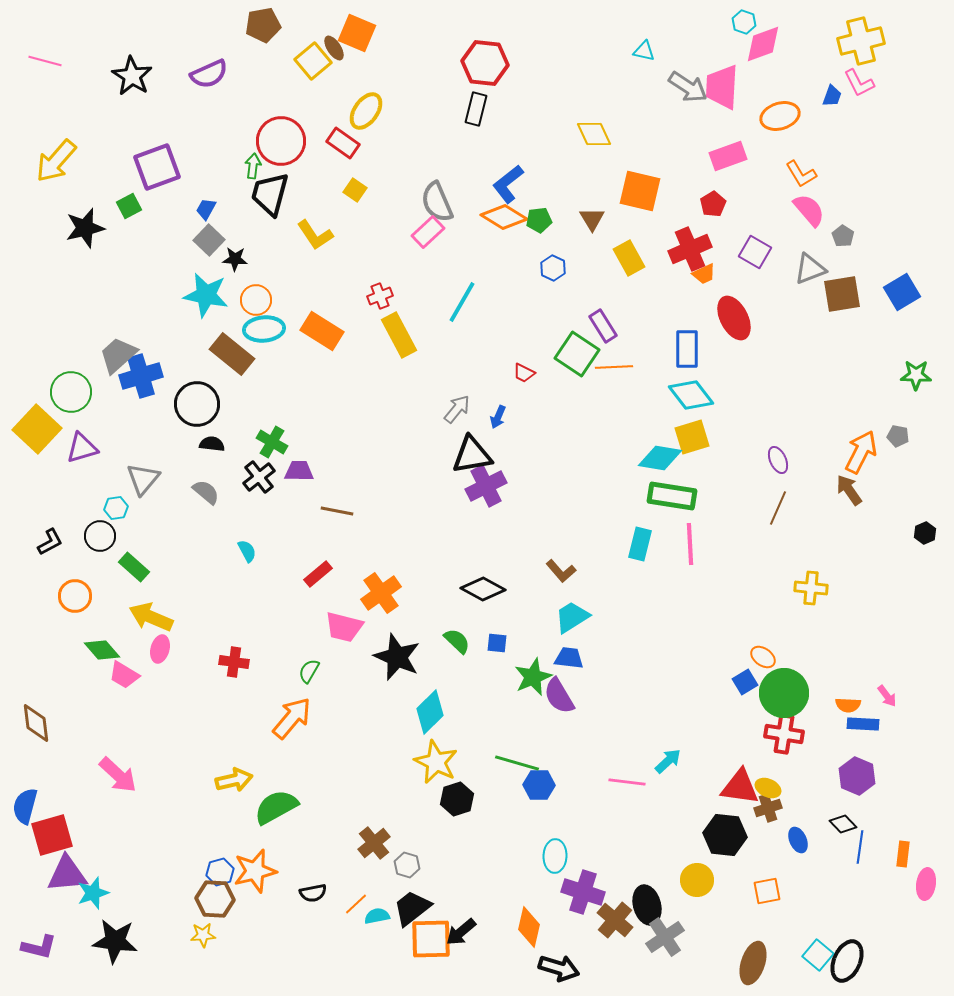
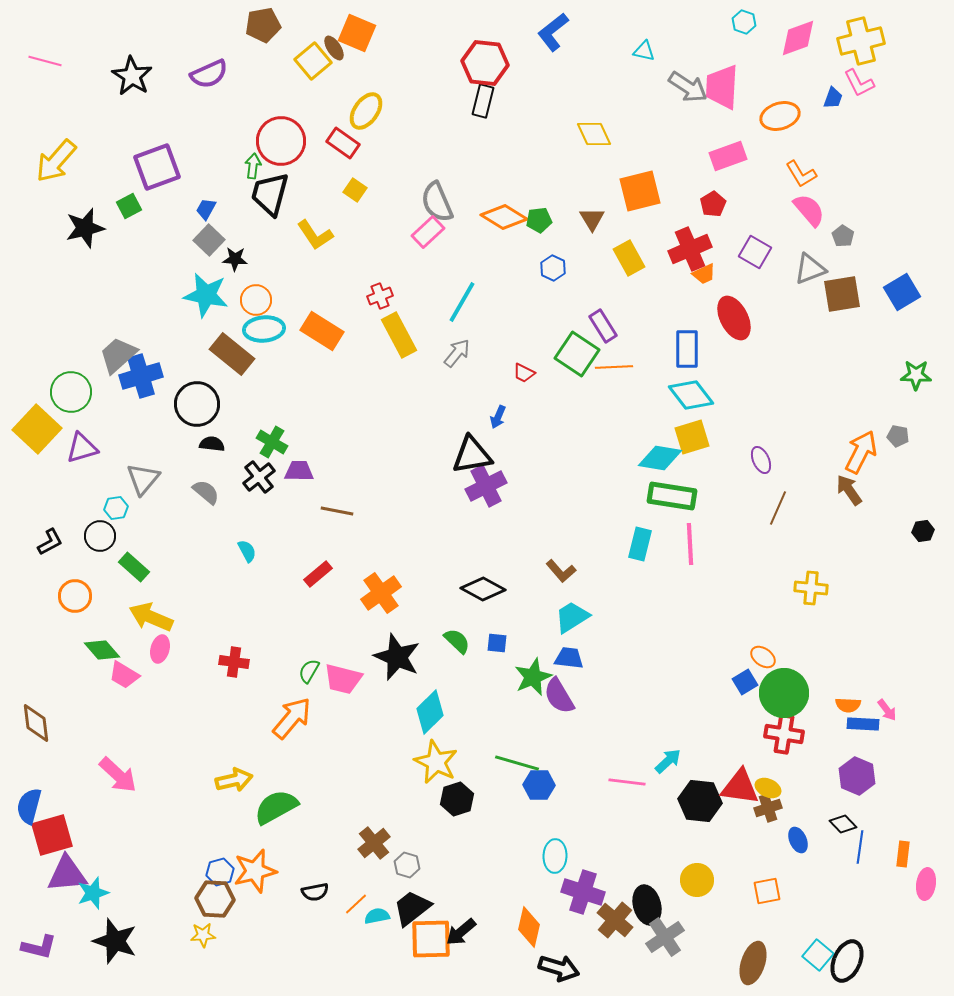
pink diamond at (763, 44): moved 35 px right, 6 px up
blue trapezoid at (832, 96): moved 1 px right, 2 px down
black rectangle at (476, 109): moved 7 px right, 8 px up
blue L-shape at (508, 184): moved 45 px right, 152 px up
orange square at (640, 191): rotated 27 degrees counterclockwise
gray arrow at (457, 409): moved 56 px up
purple ellipse at (778, 460): moved 17 px left
black hexagon at (925, 533): moved 2 px left, 2 px up; rotated 15 degrees clockwise
pink trapezoid at (344, 627): moved 1 px left, 52 px down
pink arrow at (887, 696): moved 14 px down
blue semicircle at (25, 806): moved 4 px right
black hexagon at (725, 835): moved 25 px left, 34 px up
black semicircle at (313, 893): moved 2 px right, 1 px up
black star at (115, 941): rotated 12 degrees clockwise
